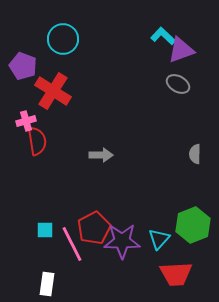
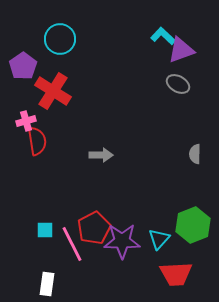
cyan circle: moved 3 px left
purple pentagon: rotated 16 degrees clockwise
